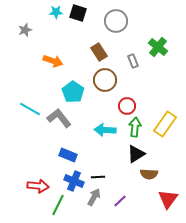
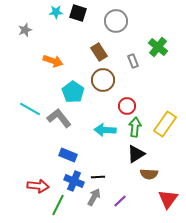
brown circle: moved 2 px left
